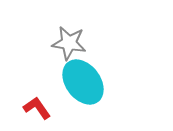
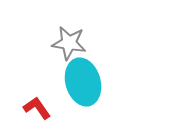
cyan ellipse: rotated 21 degrees clockwise
